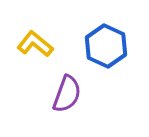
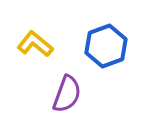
blue hexagon: rotated 15 degrees clockwise
